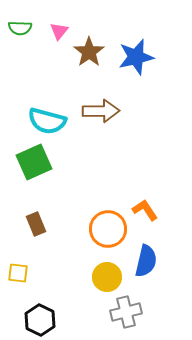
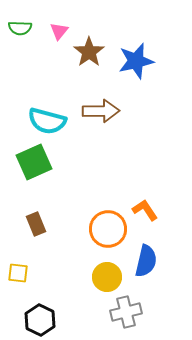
blue star: moved 4 px down
